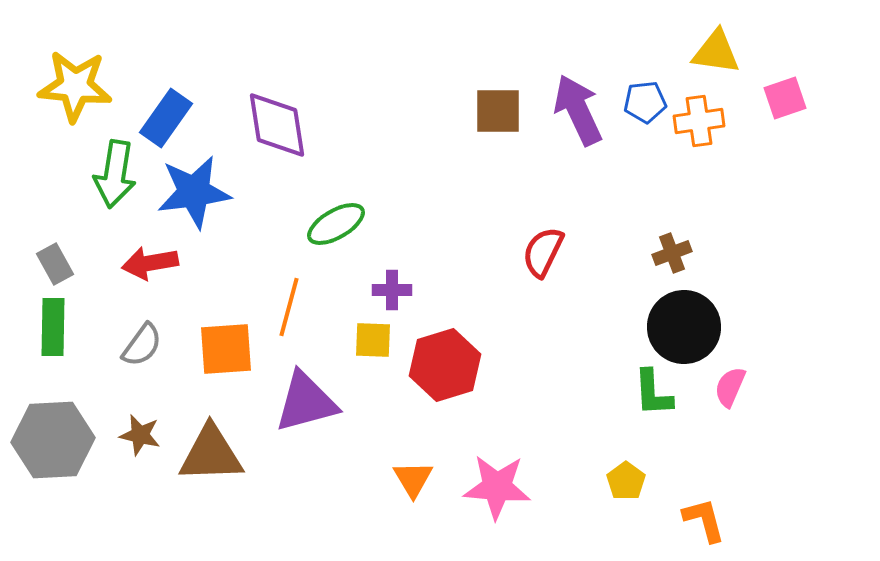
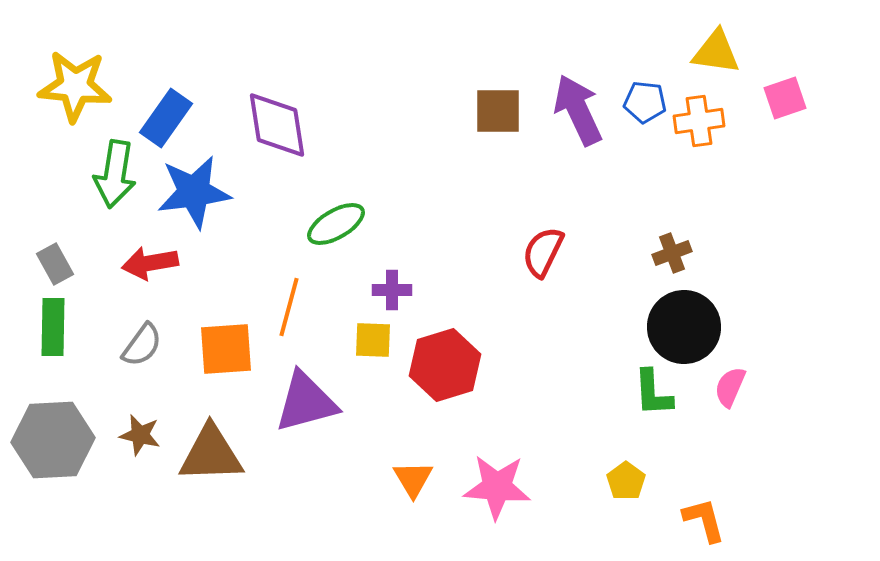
blue pentagon: rotated 12 degrees clockwise
